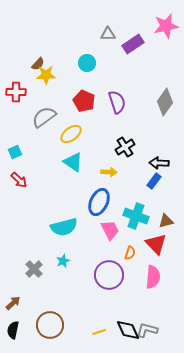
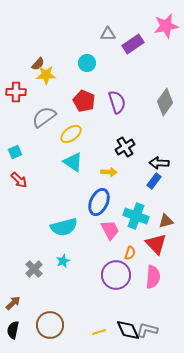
purple circle: moved 7 px right
